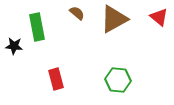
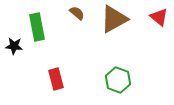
green hexagon: rotated 15 degrees clockwise
